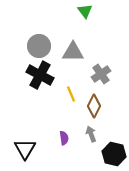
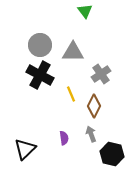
gray circle: moved 1 px right, 1 px up
black triangle: rotated 15 degrees clockwise
black hexagon: moved 2 px left
